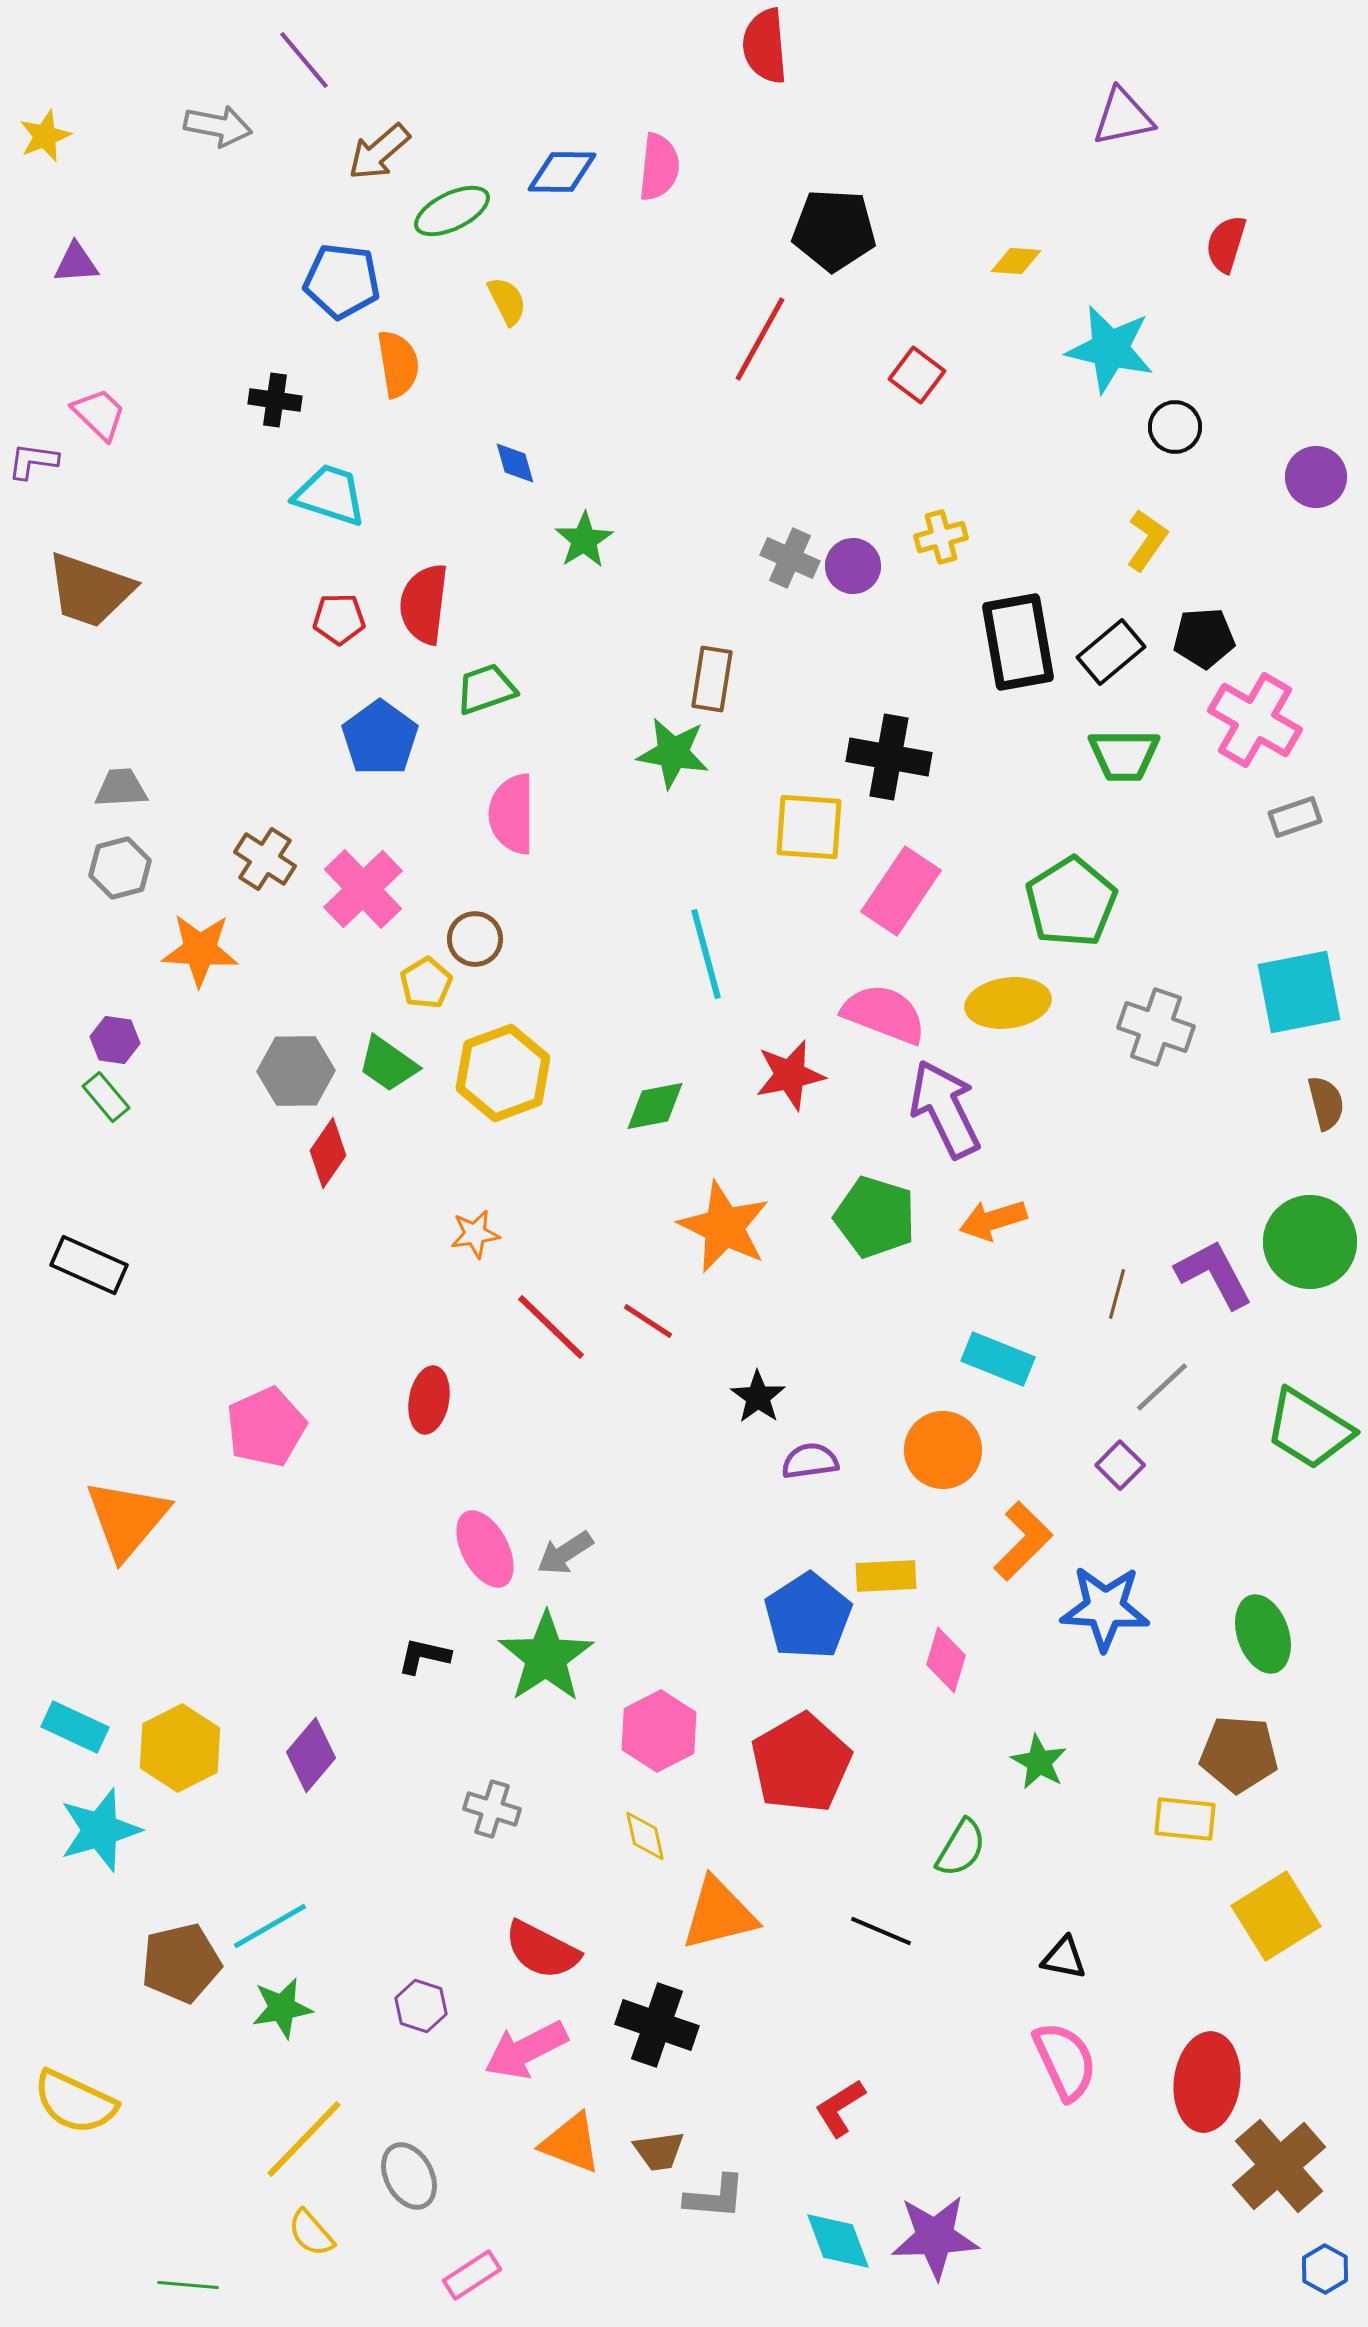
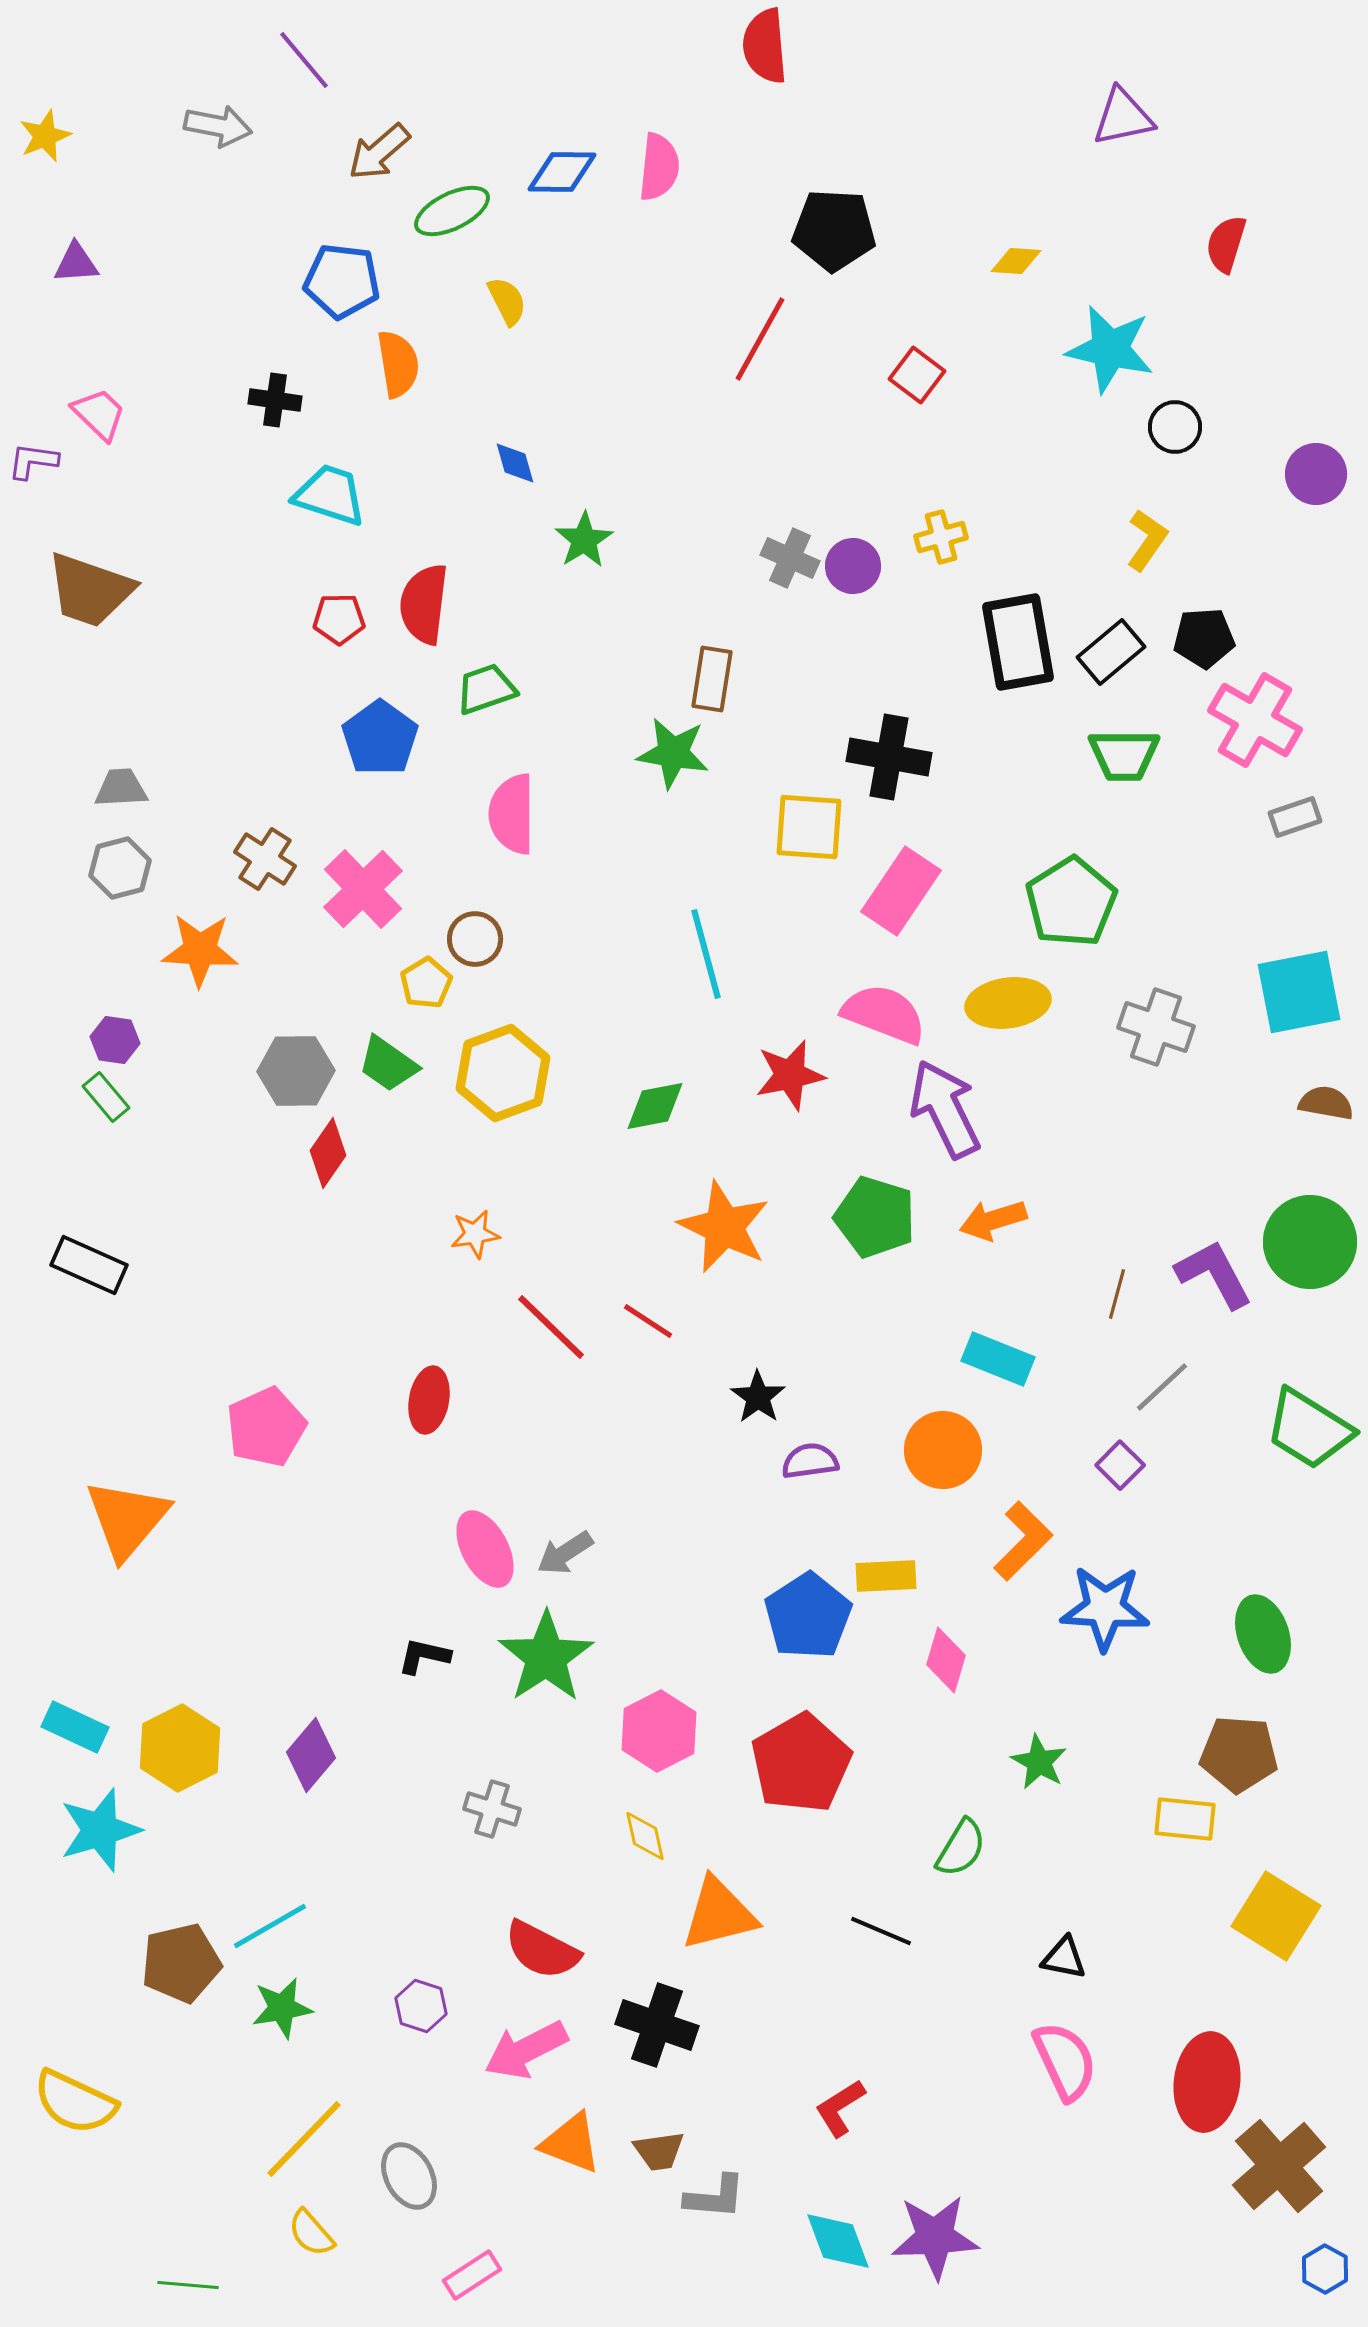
purple circle at (1316, 477): moved 3 px up
brown semicircle at (1326, 1103): rotated 66 degrees counterclockwise
yellow square at (1276, 1916): rotated 26 degrees counterclockwise
